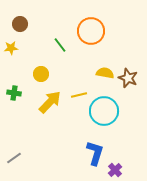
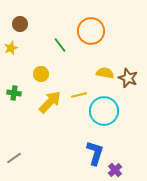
yellow star: rotated 16 degrees counterclockwise
